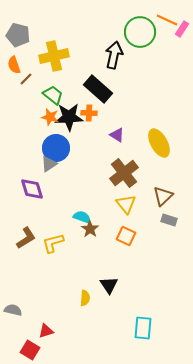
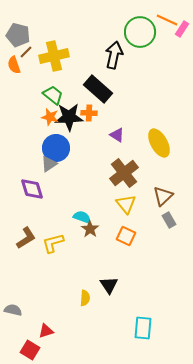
brown line: moved 27 px up
gray rectangle: rotated 42 degrees clockwise
